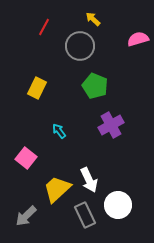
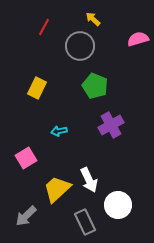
cyan arrow: rotated 63 degrees counterclockwise
pink square: rotated 20 degrees clockwise
gray rectangle: moved 7 px down
